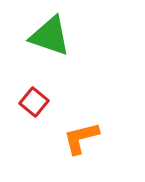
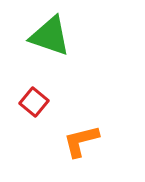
orange L-shape: moved 3 px down
